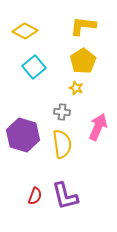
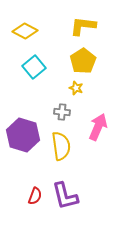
yellow semicircle: moved 1 px left, 2 px down
